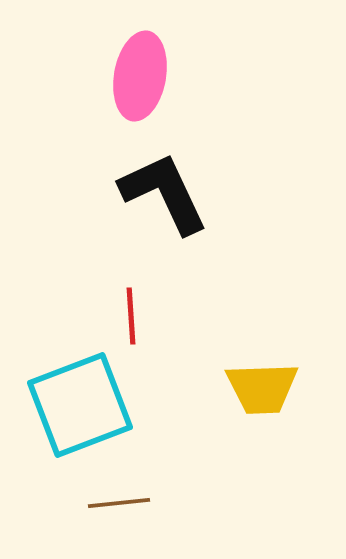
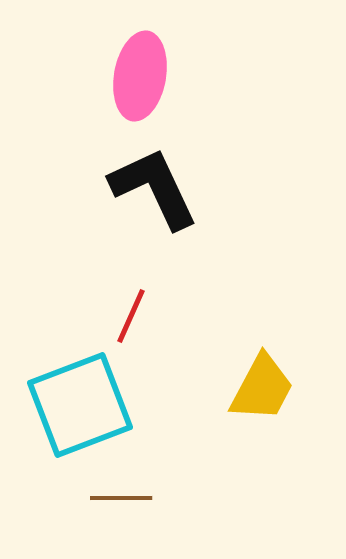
black L-shape: moved 10 px left, 5 px up
red line: rotated 28 degrees clockwise
yellow trapezoid: rotated 60 degrees counterclockwise
brown line: moved 2 px right, 5 px up; rotated 6 degrees clockwise
